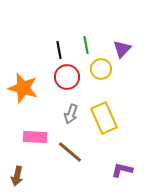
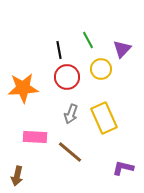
green line: moved 2 px right, 5 px up; rotated 18 degrees counterclockwise
orange star: rotated 20 degrees counterclockwise
purple L-shape: moved 1 px right, 2 px up
